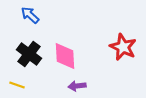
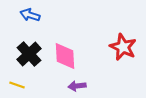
blue arrow: rotated 24 degrees counterclockwise
black cross: rotated 10 degrees clockwise
